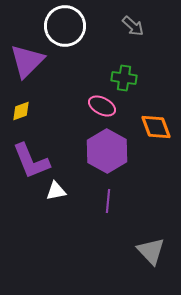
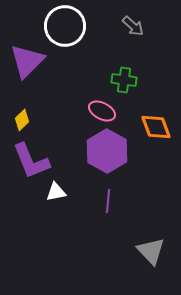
green cross: moved 2 px down
pink ellipse: moved 5 px down
yellow diamond: moved 1 px right, 9 px down; rotated 25 degrees counterclockwise
white triangle: moved 1 px down
